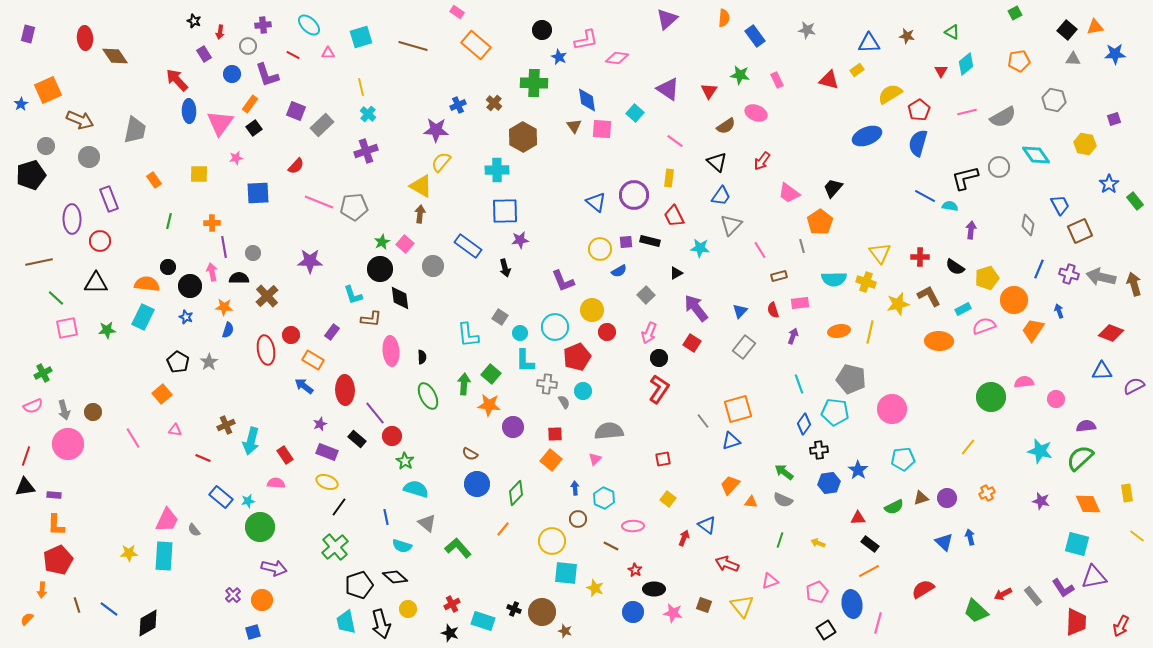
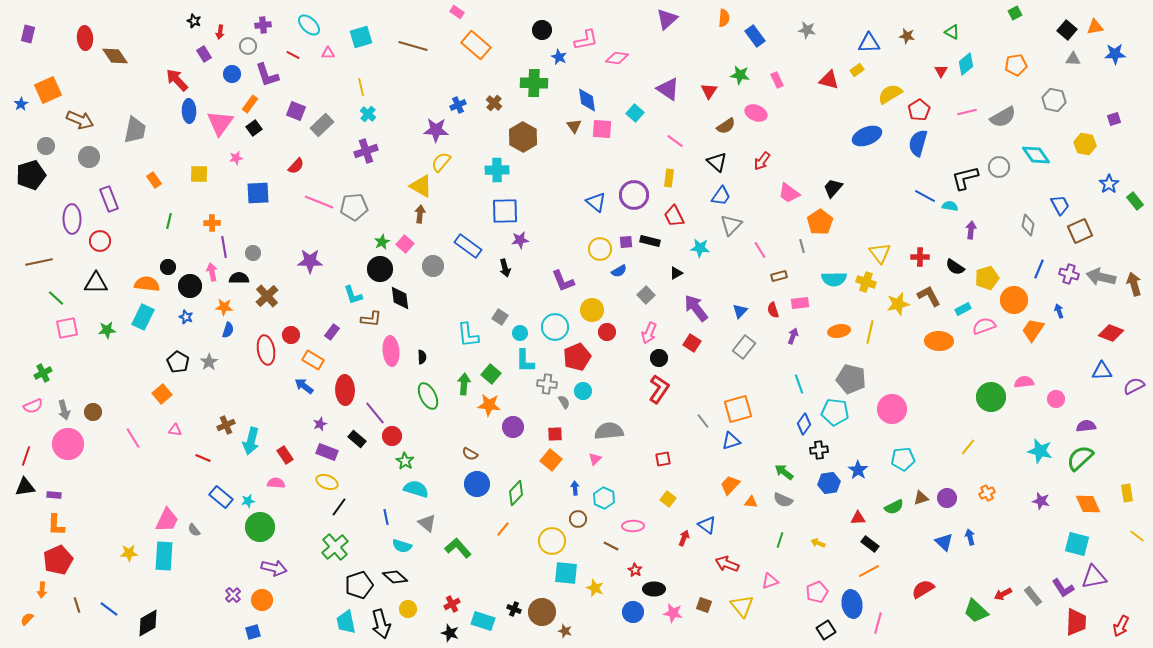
orange pentagon at (1019, 61): moved 3 px left, 4 px down
